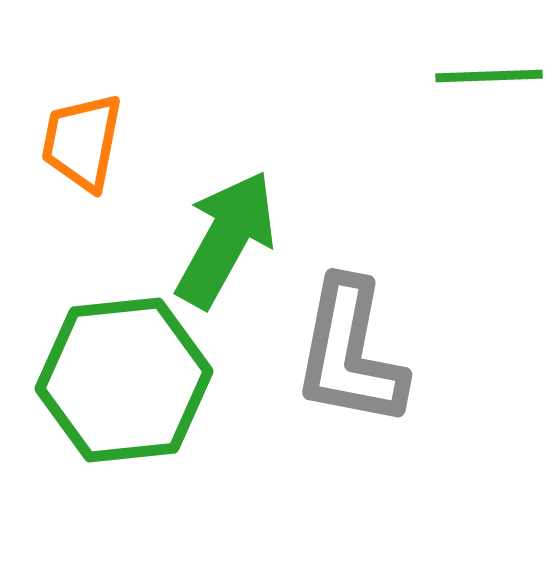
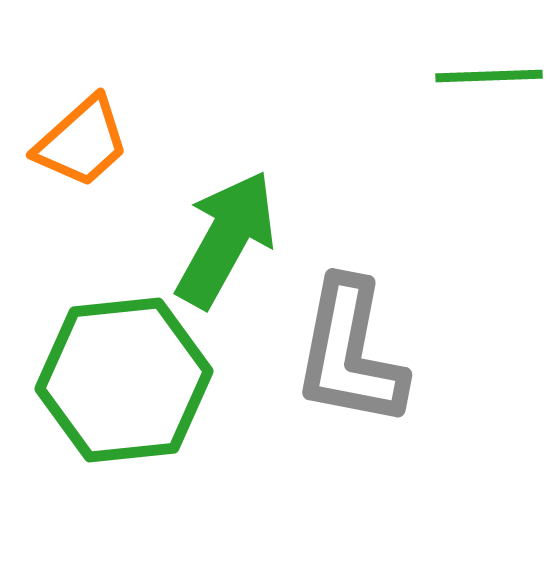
orange trapezoid: rotated 143 degrees counterclockwise
